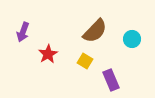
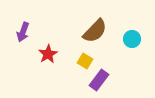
purple rectangle: moved 12 px left; rotated 60 degrees clockwise
